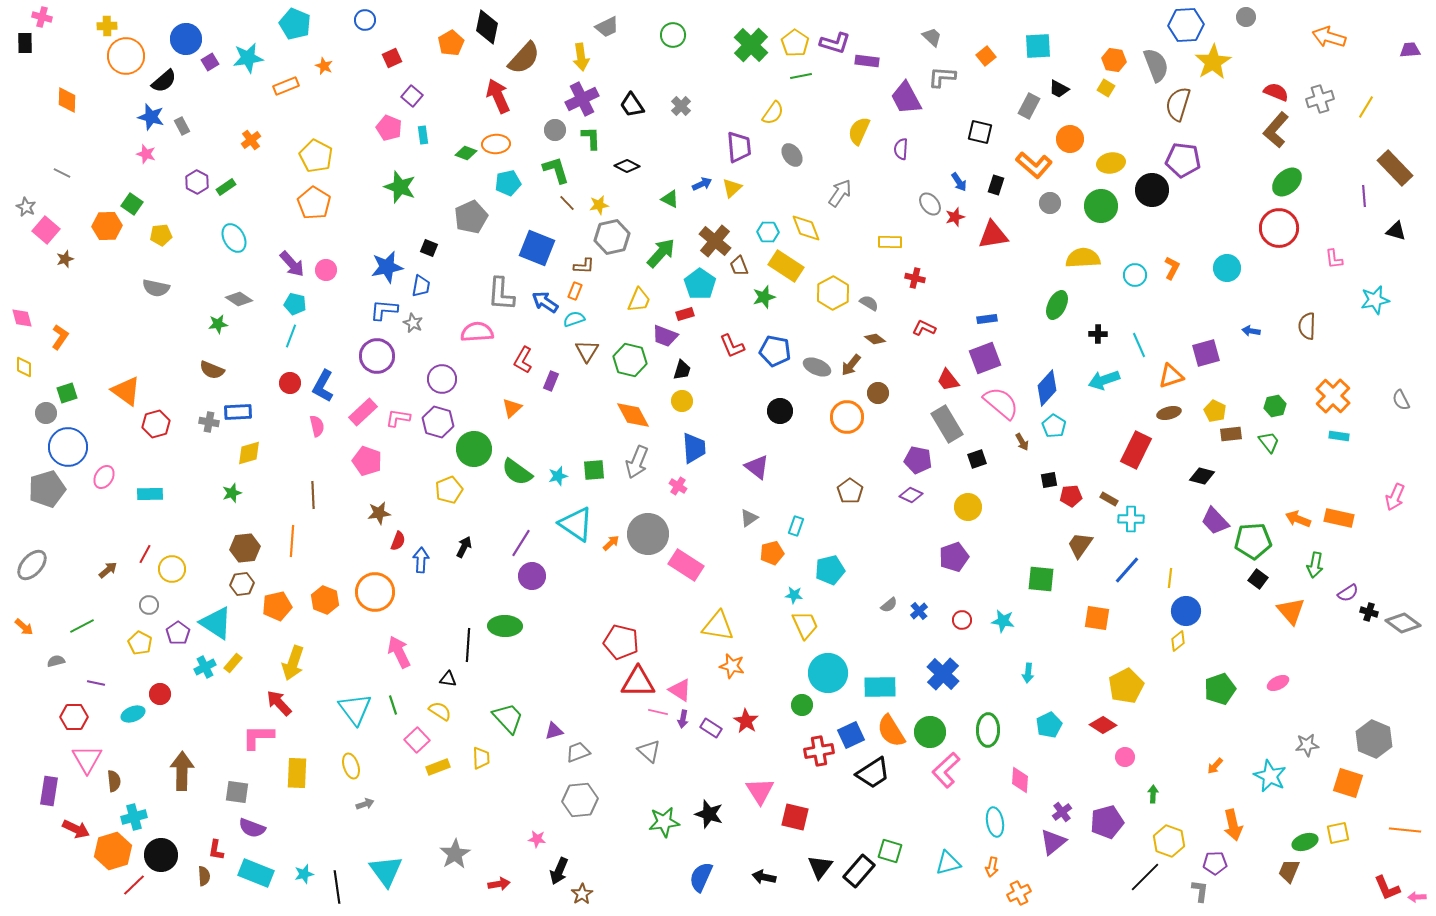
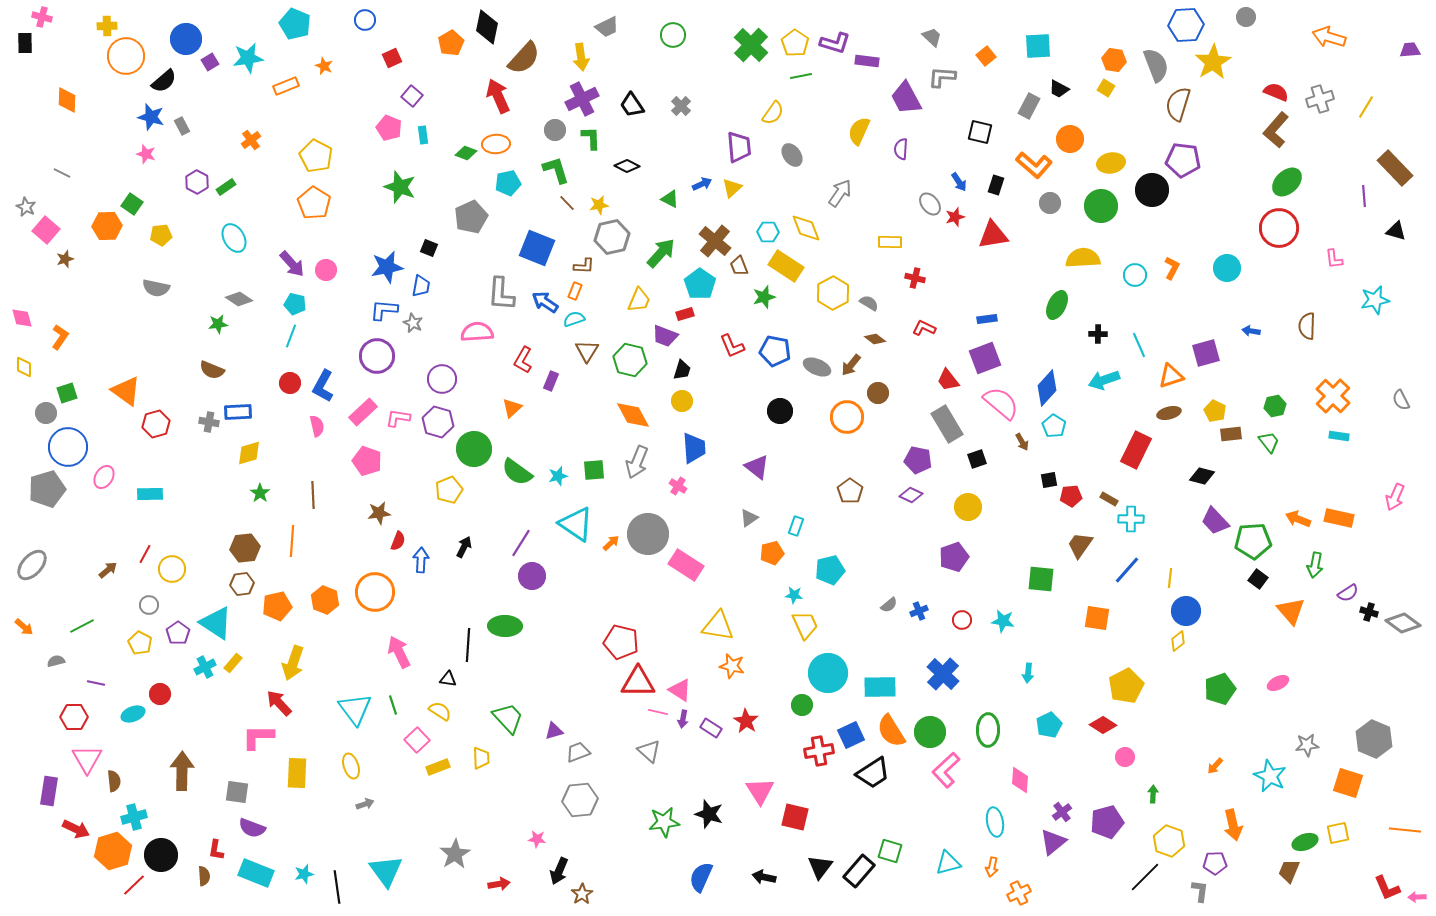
green star at (232, 493): moved 28 px right; rotated 18 degrees counterclockwise
blue cross at (919, 611): rotated 18 degrees clockwise
